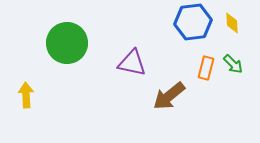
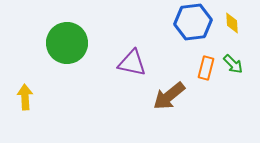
yellow arrow: moved 1 px left, 2 px down
